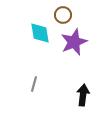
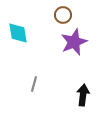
cyan diamond: moved 22 px left
